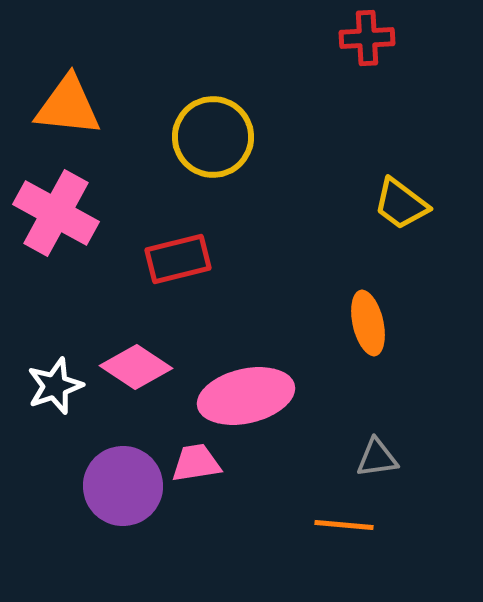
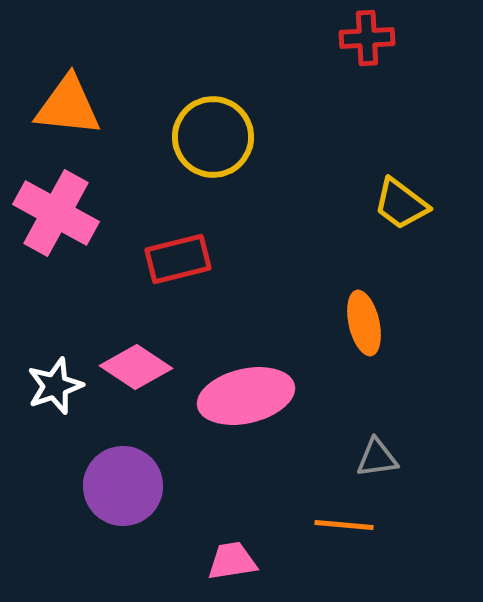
orange ellipse: moved 4 px left
pink trapezoid: moved 36 px right, 98 px down
